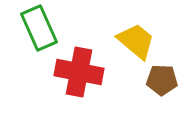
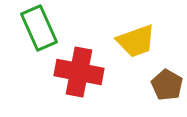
yellow trapezoid: rotated 120 degrees clockwise
brown pentagon: moved 5 px right, 5 px down; rotated 28 degrees clockwise
